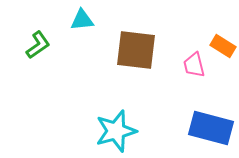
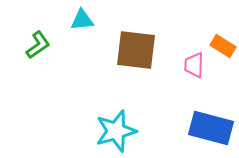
pink trapezoid: rotated 16 degrees clockwise
